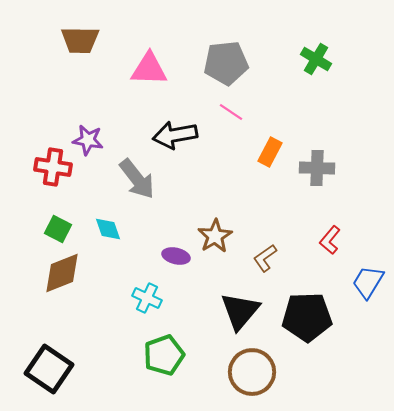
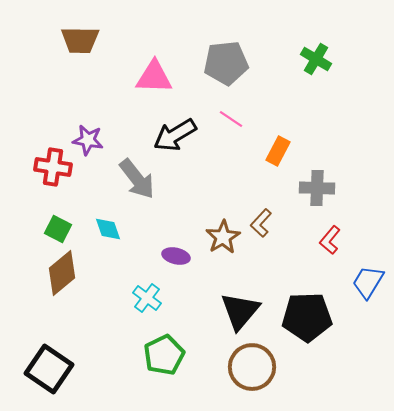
pink triangle: moved 5 px right, 8 px down
pink line: moved 7 px down
black arrow: rotated 21 degrees counterclockwise
orange rectangle: moved 8 px right, 1 px up
gray cross: moved 20 px down
brown star: moved 8 px right, 1 px down
brown L-shape: moved 4 px left, 35 px up; rotated 12 degrees counterclockwise
brown diamond: rotated 18 degrees counterclockwise
cyan cross: rotated 12 degrees clockwise
green pentagon: rotated 6 degrees counterclockwise
brown circle: moved 5 px up
